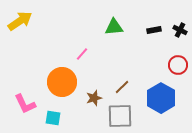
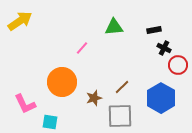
black cross: moved 16 px left, 18 px down
pink line: moved 6 px up
cyan square: moved 3 px left, 4 px down
